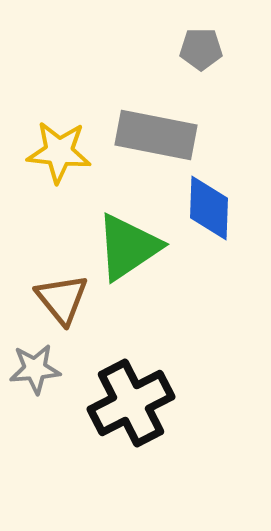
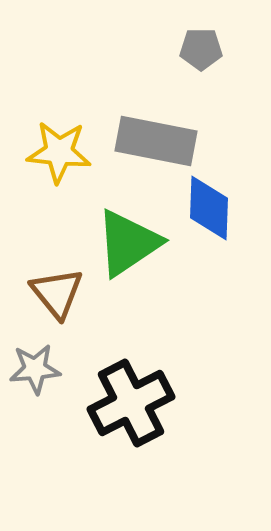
gray rectangle: moved 6 px down
green triangle: moved 4 px up
brown triangle: moved 5 px left, 6 px up
